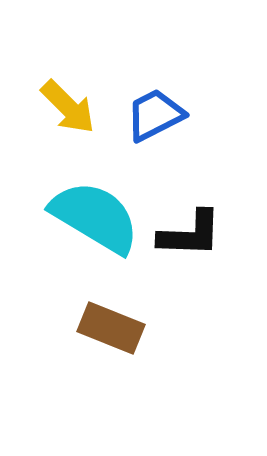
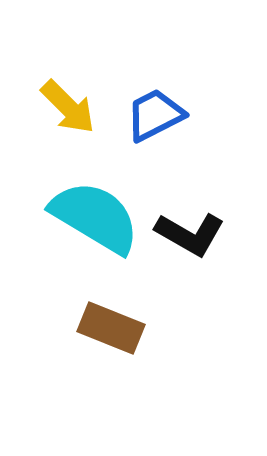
black L-shape: rotated 28 degrees clockwise
